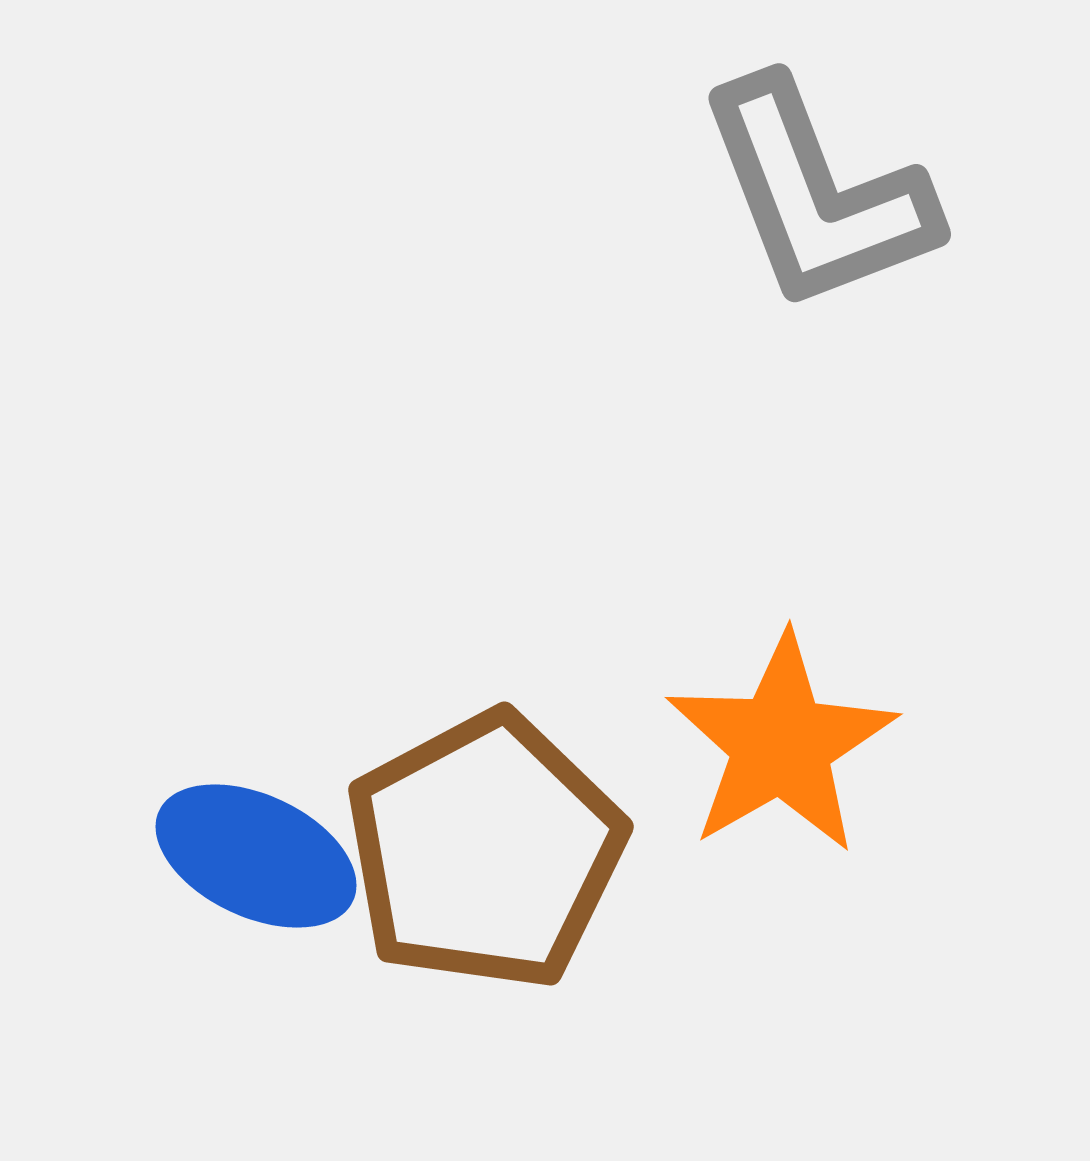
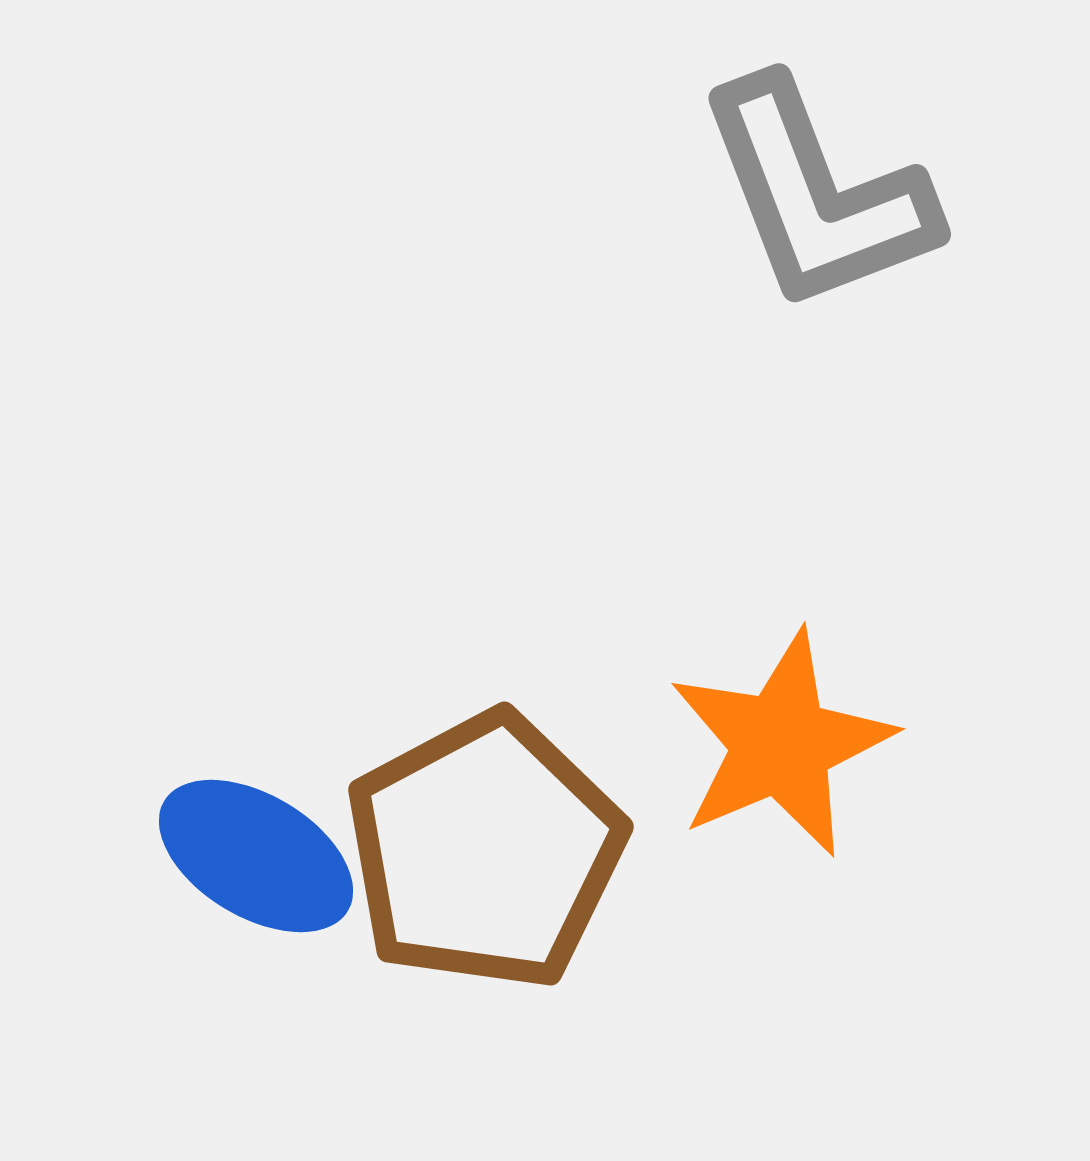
orange star: rotated 7 degrees clockwise
blue ellipse: rotated 6 degrees clockwise
